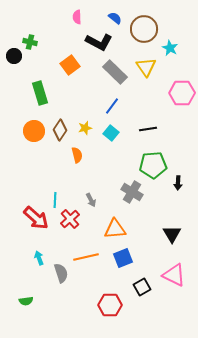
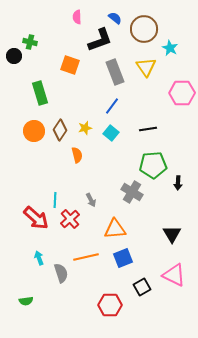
black L-shape: moved 1 px right, 2 px up; rotated 48 degrees counterclockwise
orange square: rotated 36 degrees counterclockwise
gray rectangle: rotated 25 degrees clockwise
